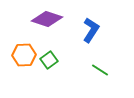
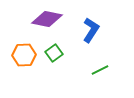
purple diamond: rotated 8 degrees counterclockwise
green square: moved 5 px right, 7 px up
green line: rotated 60 degrees counterclockwise
